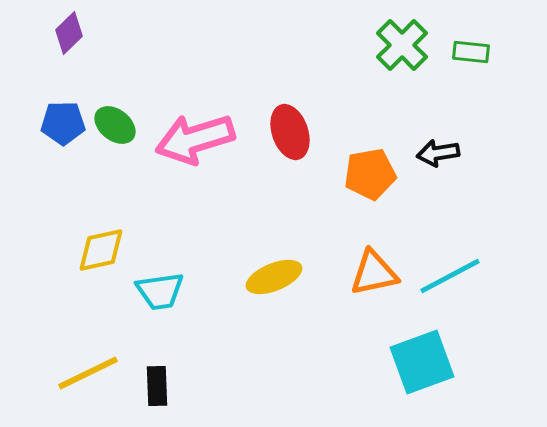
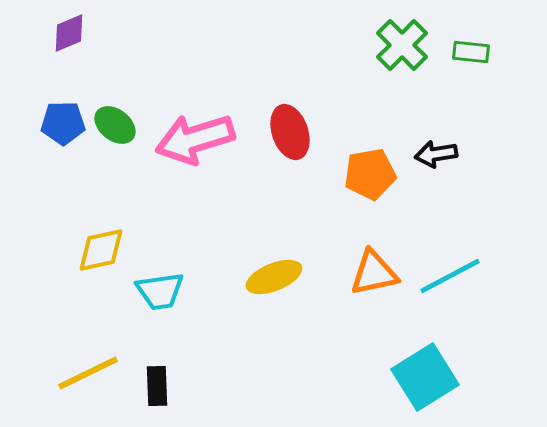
purple diamond: rotated 21 degrees clockwise
black arrow: moved 2 px left, 1 px down
cyan square: moved 3 px right, 15 px down; rotated 12 degrees counterclockwise
